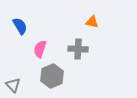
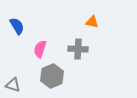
blue semicircle: moved 3 px left
gray triangle: rotated 28 degrees counterclockwise
